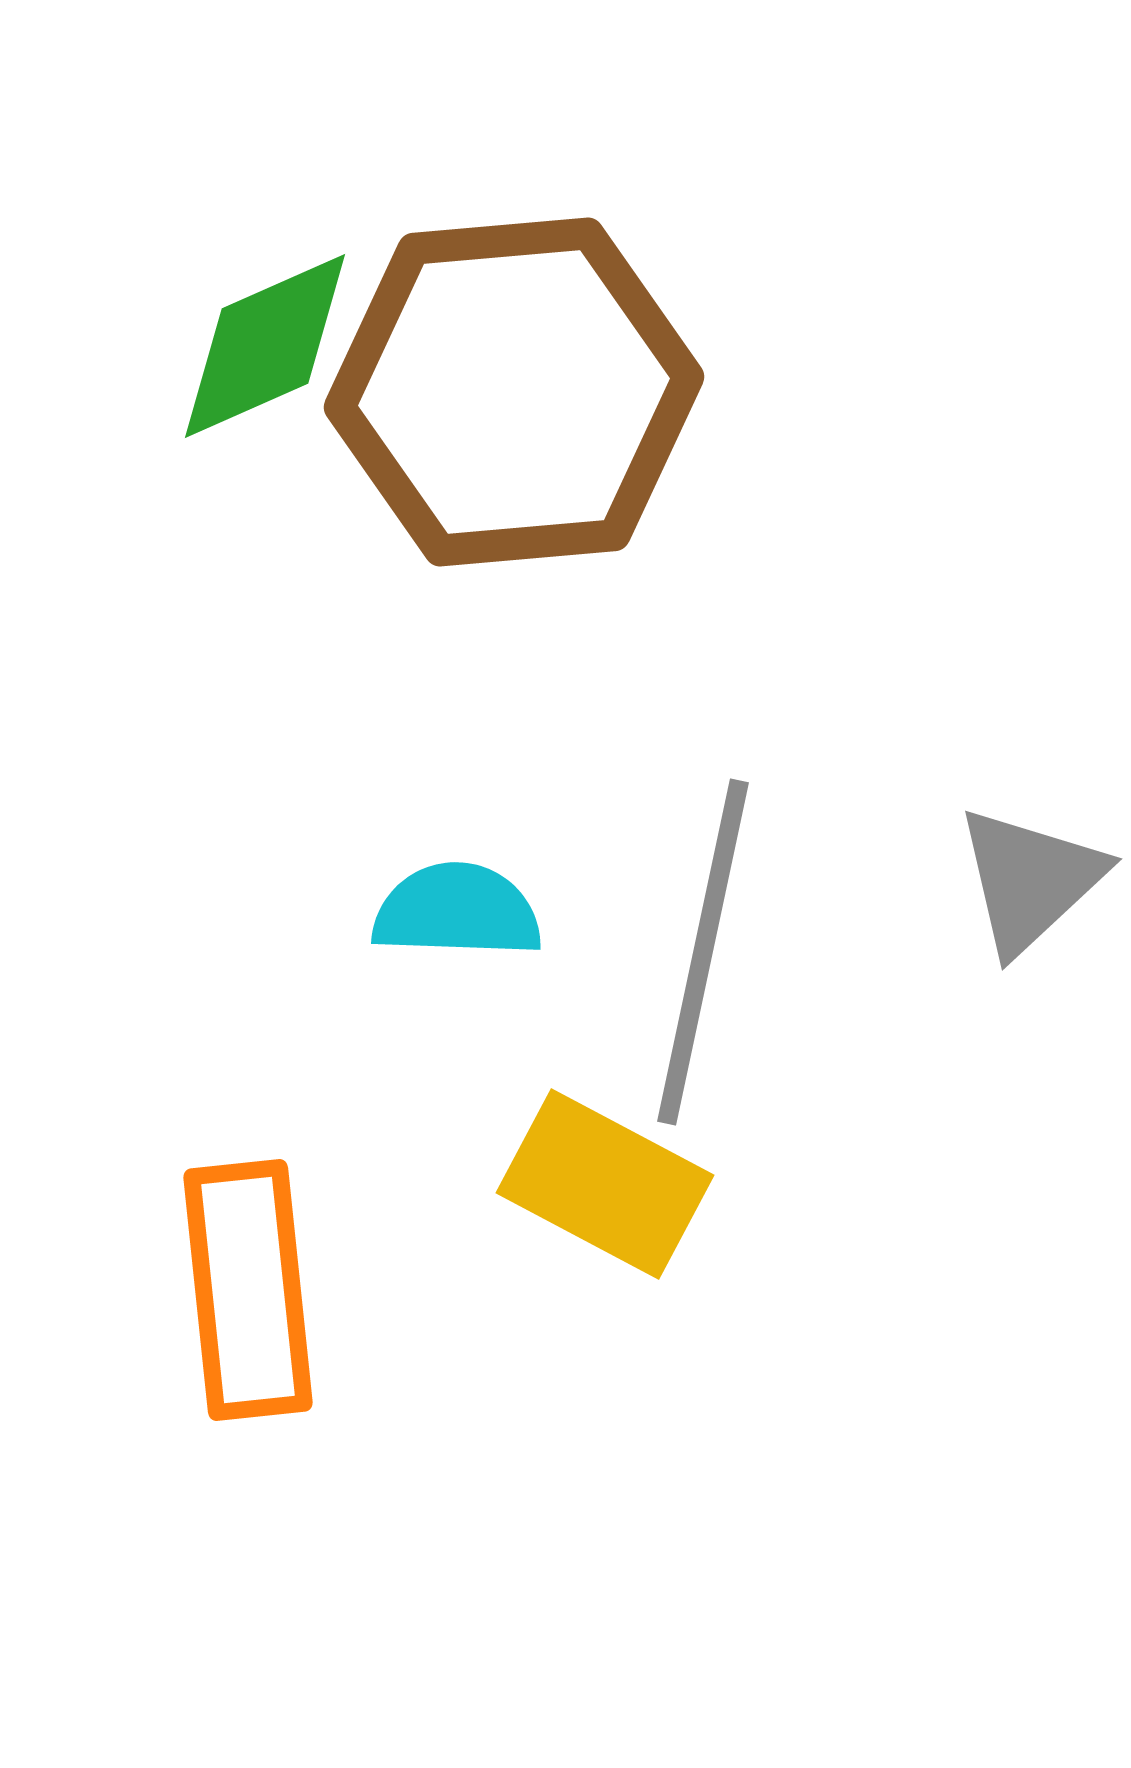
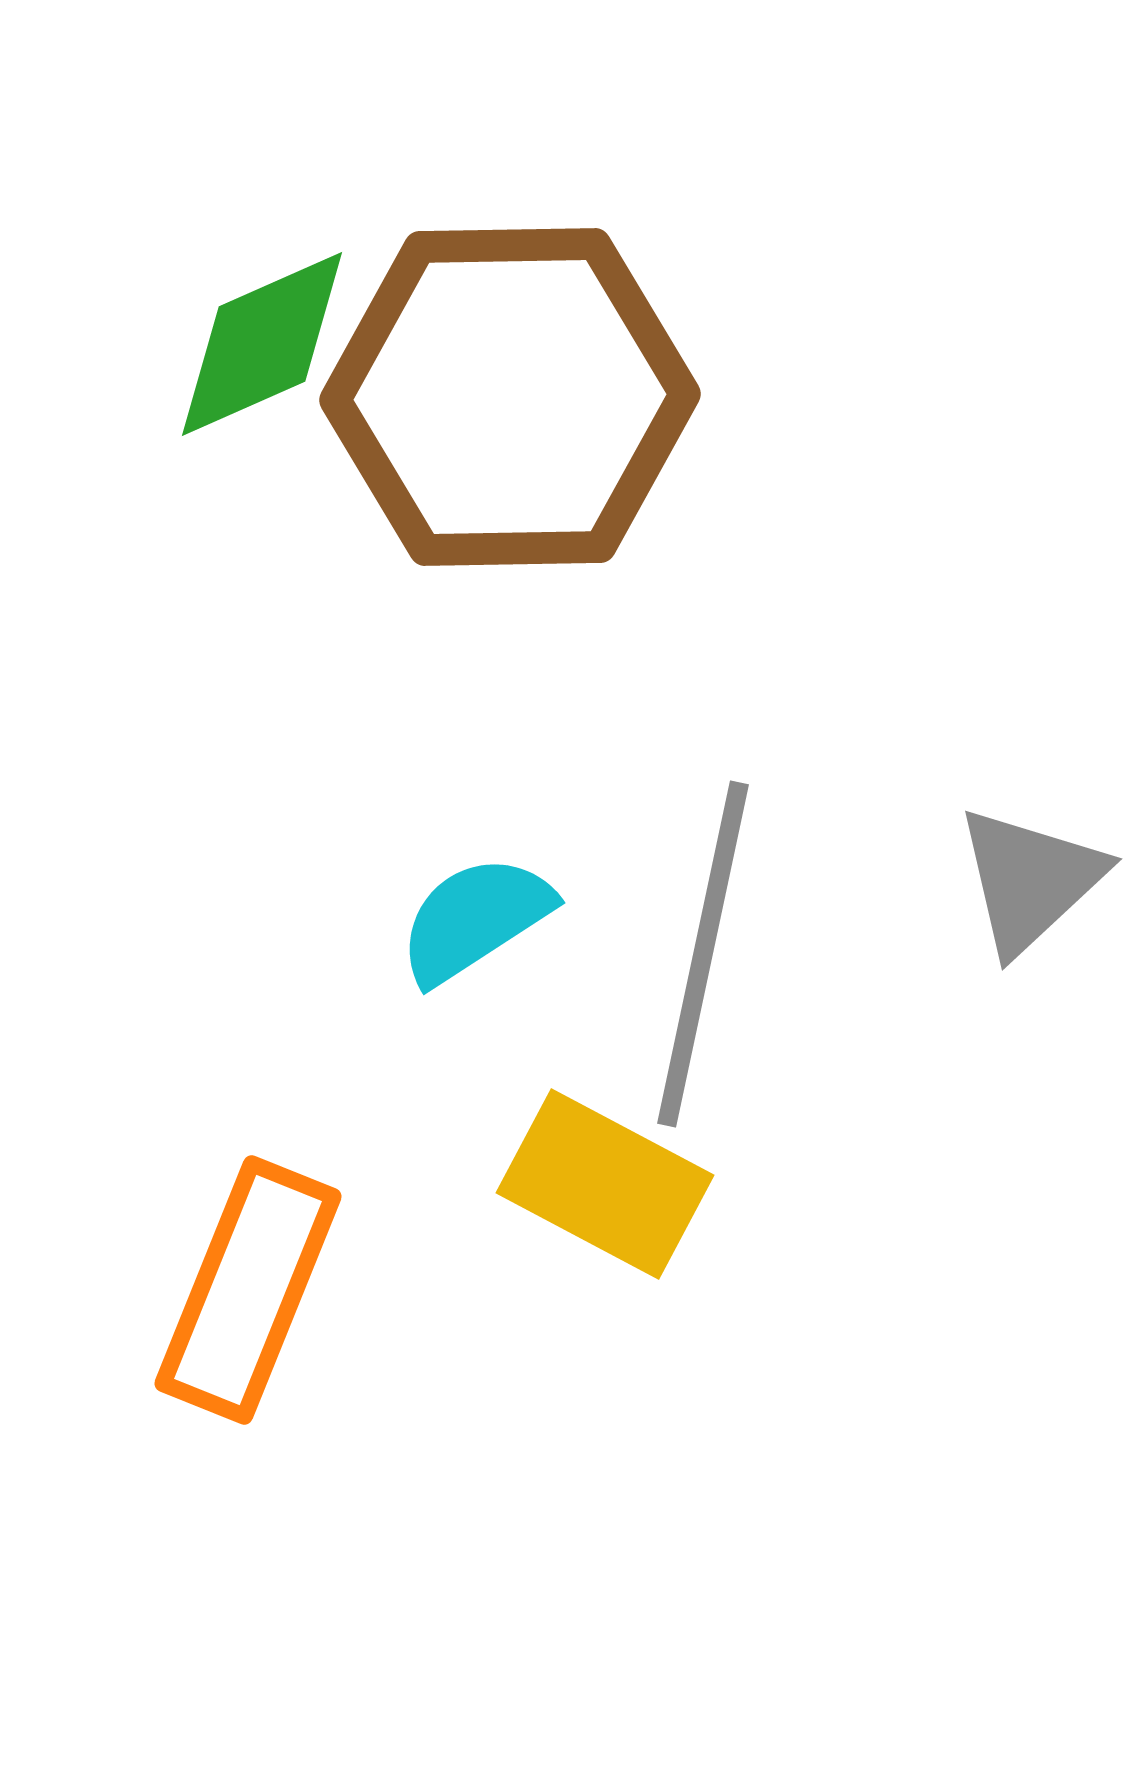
green diamond: moved 3 px left, 2 px up
brown hexagon: moved 4 px left, 5 px down; rotated 4 degrees clockwise
cyan semicircle: moved 18 px right, 8 px down; rotated 35 degrees counterclockwise
gray line: moved 2 px down
orange rectangle: rotated 28 degrees clockwise
